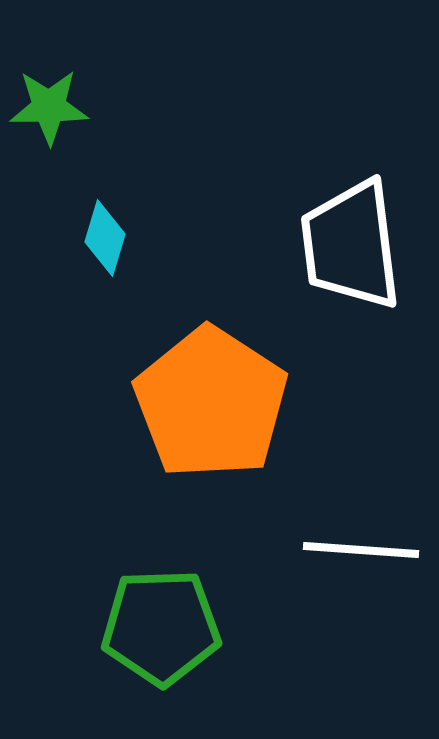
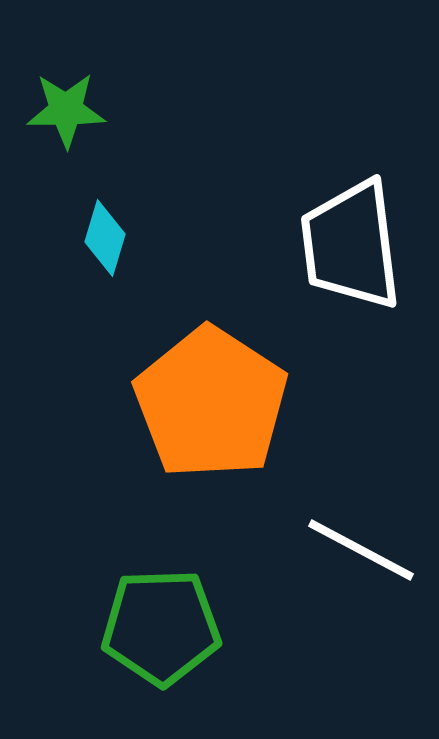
green star: moved 17 px right, 3 px down
white line: rotated 24 degrees clockwise
